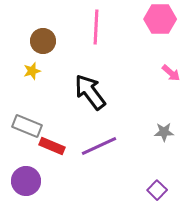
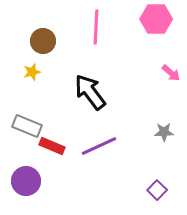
pink hexagon: moved 4 px left
yellow star: moved 1 px down
